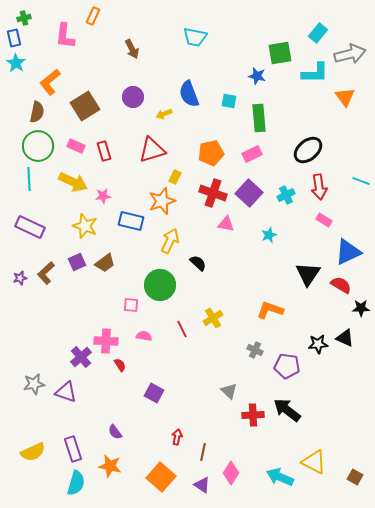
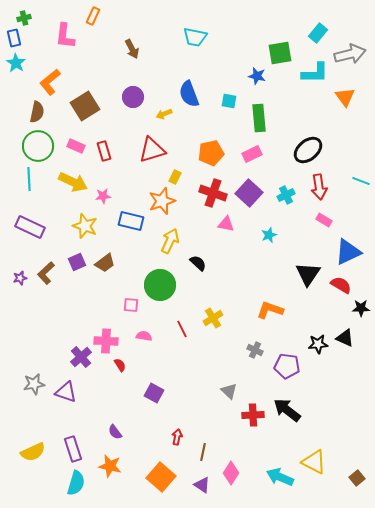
brown square at (355, 477): moved 2 px right, 1 px down; rotated 21 degrees clockwise
